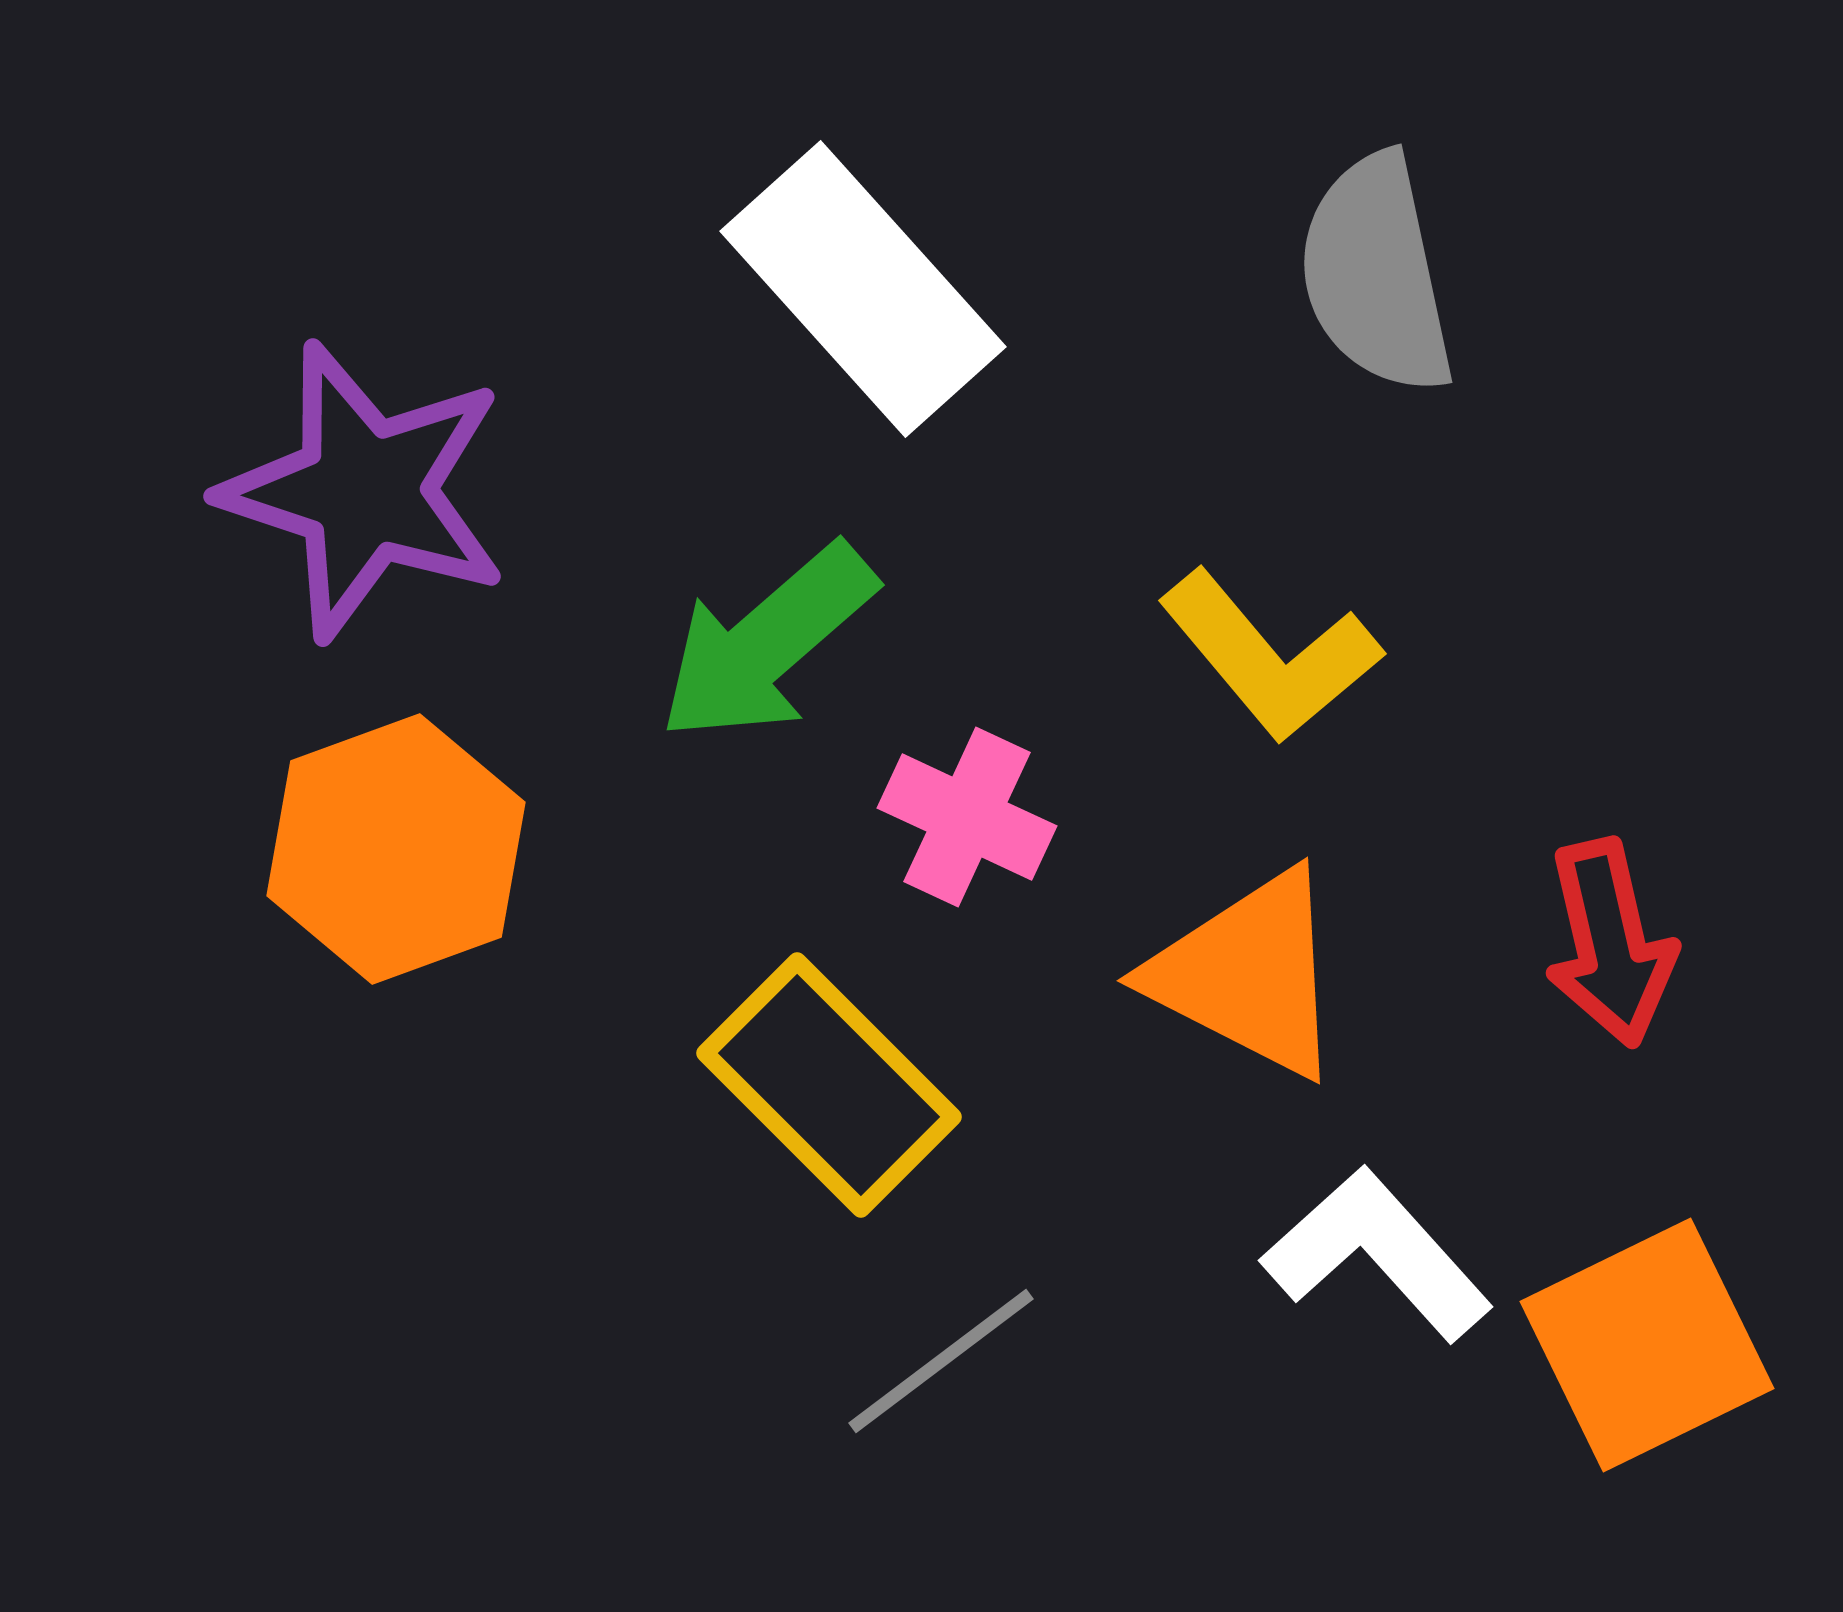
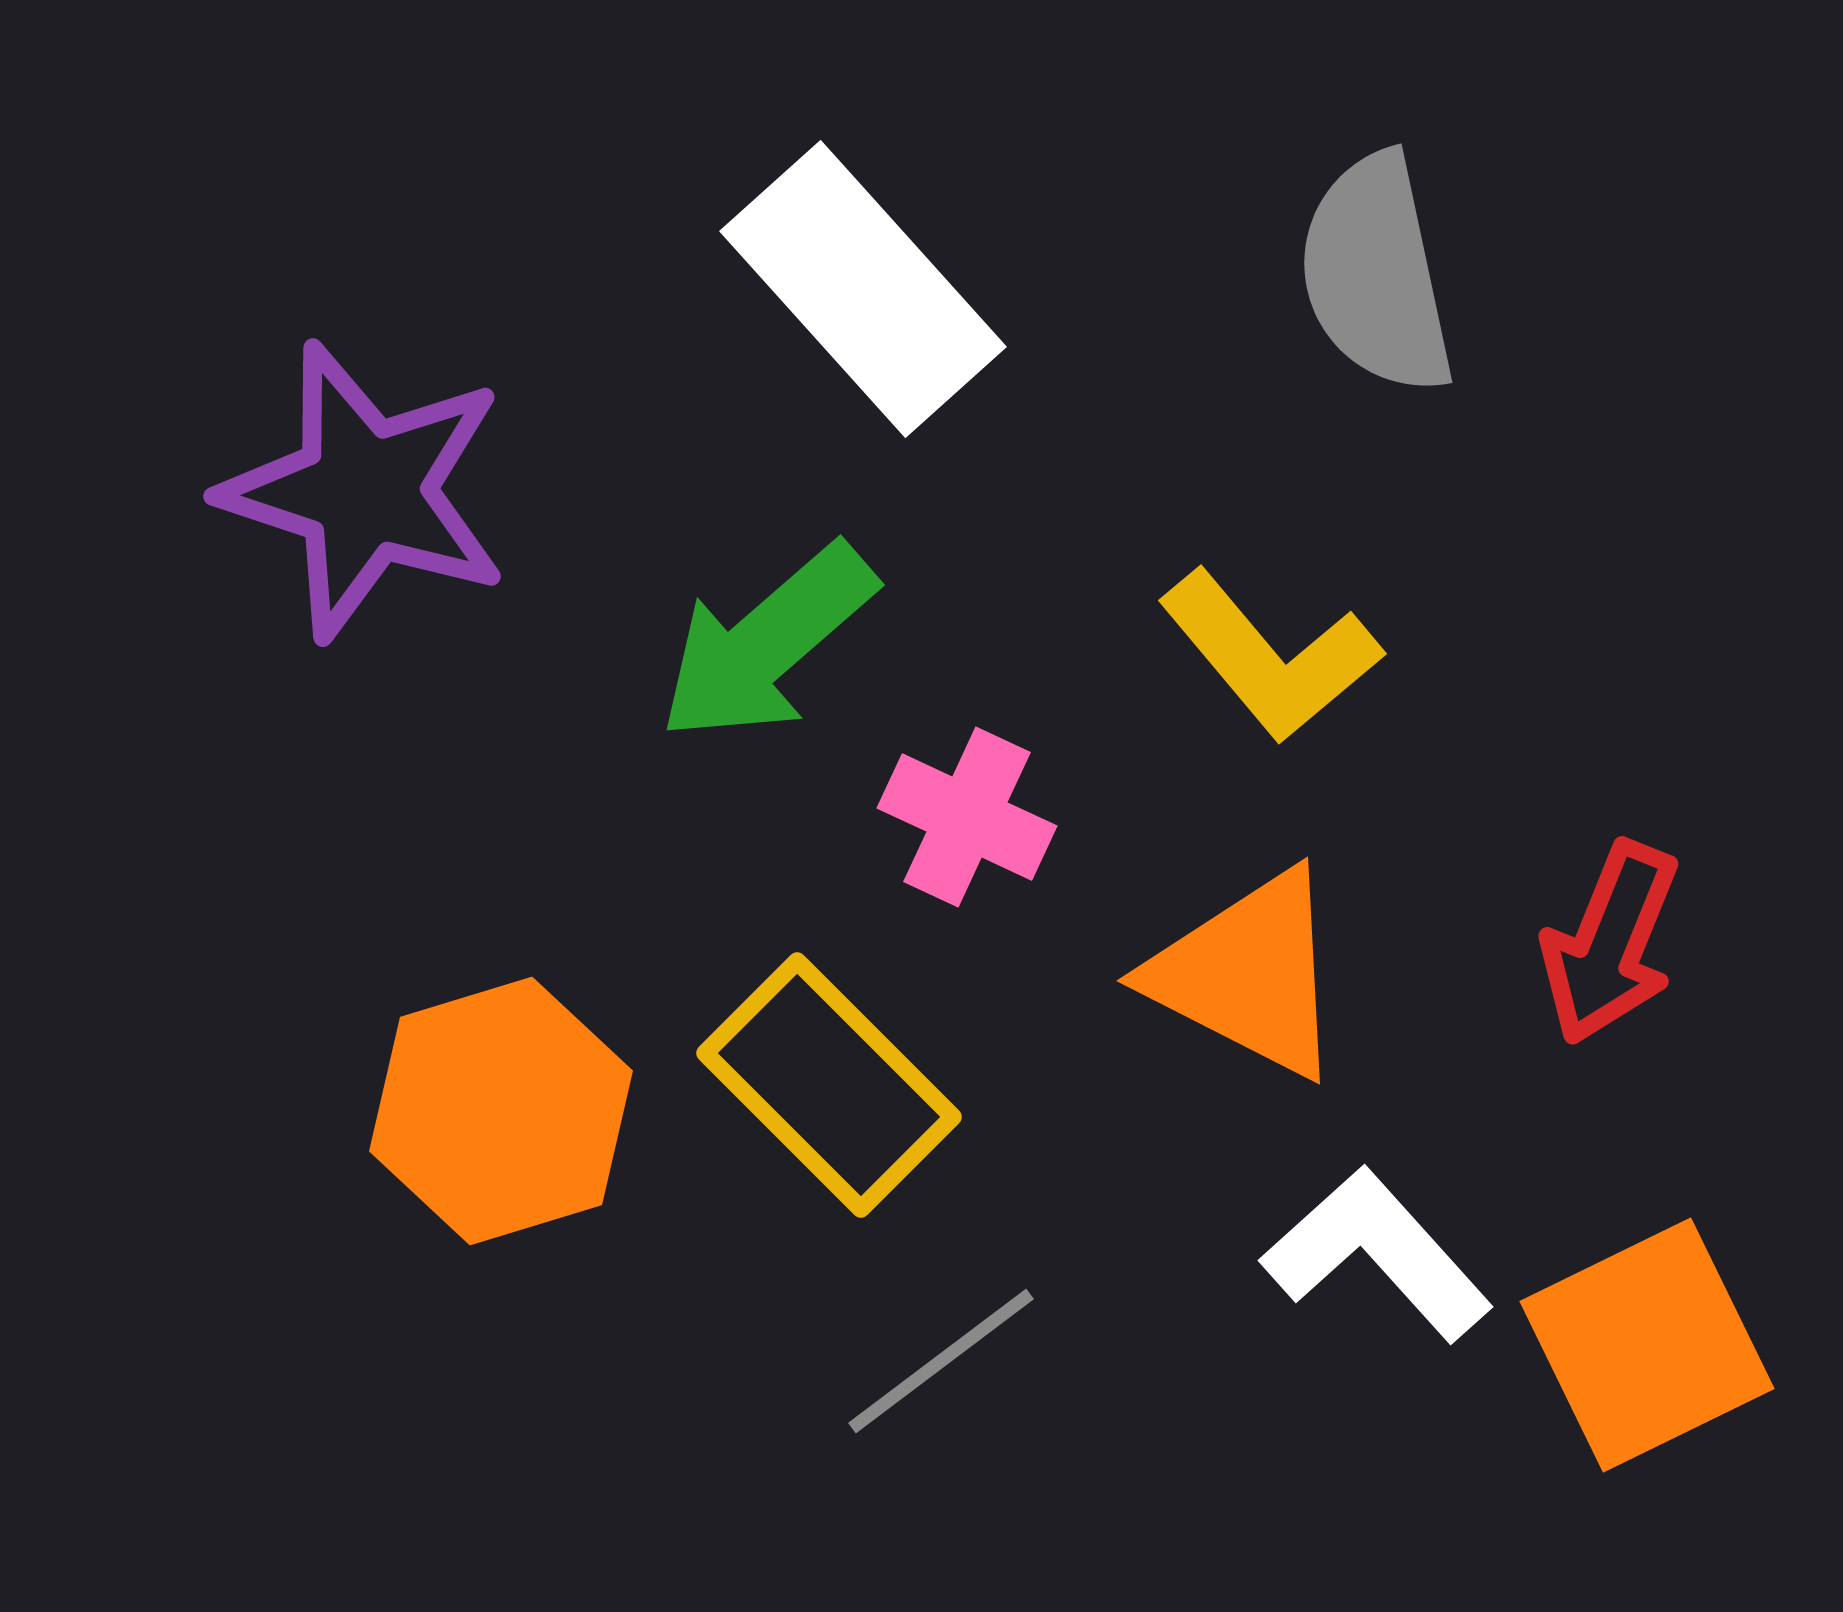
orange hexagon: moved 105 px right, 262 px down; rotated 3 degrees clockwise
red arrow: rotated 35 degrees clockwise
